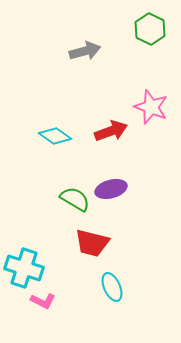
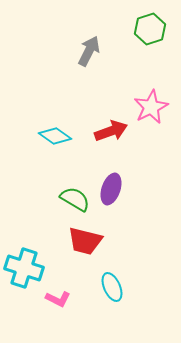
green hexagon: rotated 16 degrees clockwise
gray arrow: moved 4 px right; rotated 48 degrees counterclockwise
pink star: rotated 24 degrees clockwise
purple ellipse: rotated 56 degrees counterclockwise
red trapezoid: moved 7 px left, 2 px up
pink L-shape: moved 15 px right, 2 px up
